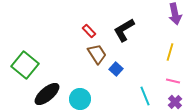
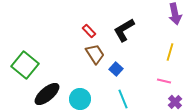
brown trapezoid: moved 2 px left
pink line: moved 9 px left
cyan line: moved 22 px left, 3 px down
